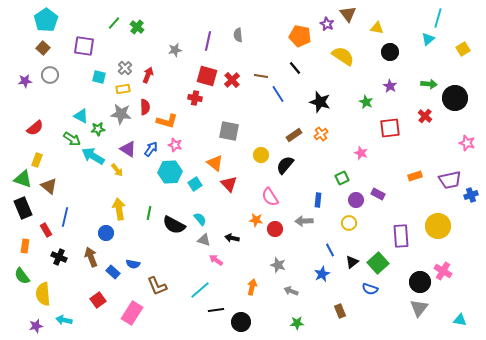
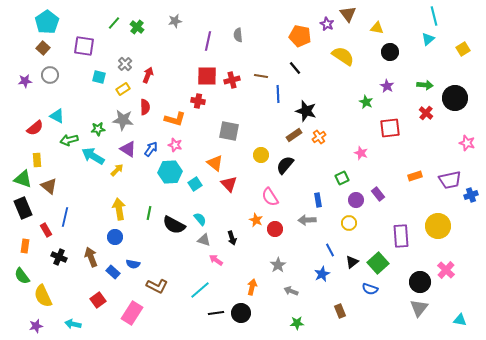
cyan line at (438, 18): moved 4 px left, 2 px up; rotated 30 degrees counterclockwise
cyan pentagon at (46, 20): moved 1 px right, 2 px down
gray star at (175, 50): moved 29 px up
gray cross at (125, 68): moved 4 px up
red square at (207, 76): rotated 15 degrees counterclockwise
red cross at (232, 80): rotated 28 degrees clockwise
green arrow at (429, 84): moved 4 px left, 1 px down
purple star at (390, 86): moved 3 px left
yellow rectangle at (123, 89): rotated 24 degrees counterclockwise
blue line at (278, 94): rotated 30 degrees clockwise
red cross at (195, 98): moved 3 px right, 3 px down
black star at (320, 102): moved 14 px left, 9 px down
gray star at (121, 114): moved 2 px right, 6 px down
cyan triangle at (81, 116): moved 24 px left
red cross at (425, 116): moved 1 px right, 3 px up
orange L-shape at (167, 121): moved 8 px right, 2 px up
orange cross at (321, 134): moved 2 px left, 3 px down
green arrow at (72, 139): moved 3 px left, 1 px down; rotated 132 degrees clockwise
yellow rectangle at (37, 160): rotated 24 degrees counterclockwise
yellow arrow at (117, 170): rotated 96 degrees counterclockwise
purple rectangle at (378, 194): rotated 24 degrees clockwise
blue rectangle at (318, 200): rotated 16 degrees counterclockwise
orange star at (256, 220): rotated 16 degrees clockwise
gray arrow at (304, 221): moved 3 px right, 1 px up
blue circle at (106, 233): moved 9 px right, 4 px down
black arrow at (232, 238): rotated 120 degrees counterclockwise
gray star at (278, 265): rotated 21 degrees clockwise
pink cross at (443, 271): moved 3 px right, 1 px up; rotated 12 degrees clockwise
brown L-shape at (157, 286): rotated 40 degrees counterclockwise
yellow semicircle at (43, 294): moved 2 px down; rotated 20 degrees counterclockwise
black line at (216, 310): moved 3 px down
cyan arrow at (64, 320): moved 9 px right, 4 px down
black circle at (241, 322): moved 9 px up
